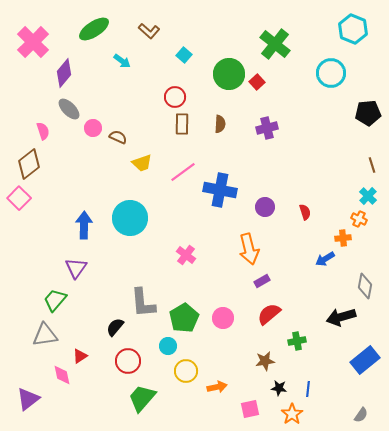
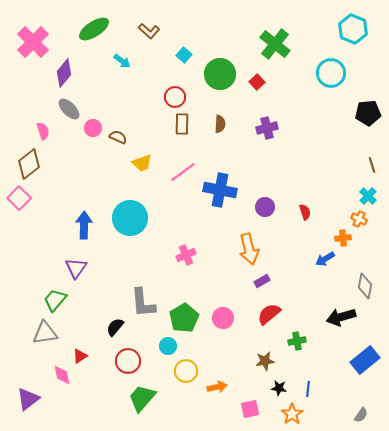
green circle at (229, 74): moved 9 px left
pink cross at (186, 255): rotated 30 degrees clockwise
gray triangle at (45, 335): moved 2 px up
